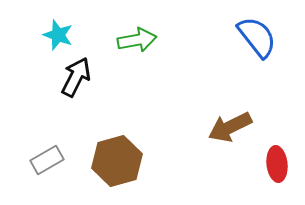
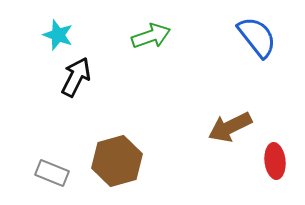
green arrow: moved 14 px right, 4 px up; rotated 9 degrees counterclockwise
gray rectangle: moved 5 px right, 13 px down; rotated 52 degrees clockwise
red ellipse: moved 2 px left, 3 px up
